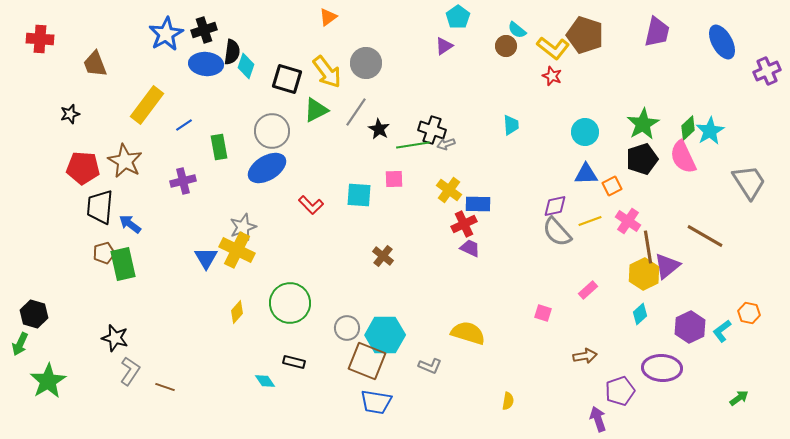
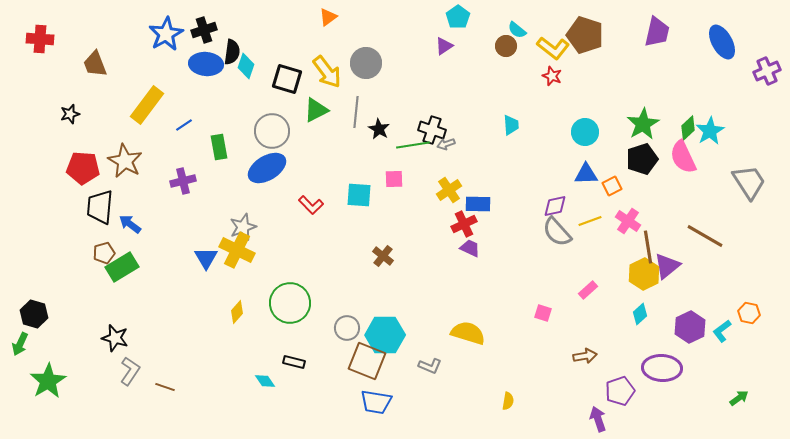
gray line at (356, 112): rotated 28 degrees counterclockwise
yellow cross at (449, 190): rotated 20 degrees clockwise
green rectangle at (123, 264): moved 1 px left, 3 px down; rotated 72 degrees clockwise
